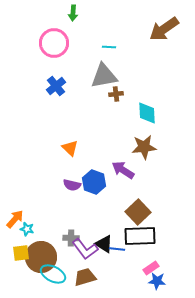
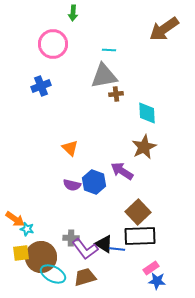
pink circle: moved 1 px left, 1 px down
cyan line: moved 3 px down
blue cross: moved 15 px left; rotated 18 degrees clockwise
brown star: rotated 20 degrees counterclockwise
purple arrow: moved 1 px left, 1 px down
orange arrow: rotated 84 degrees clockwise
